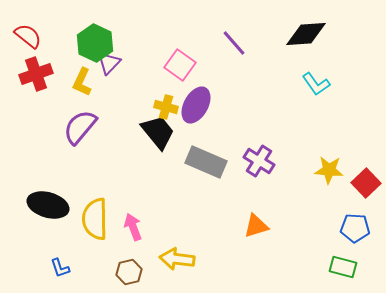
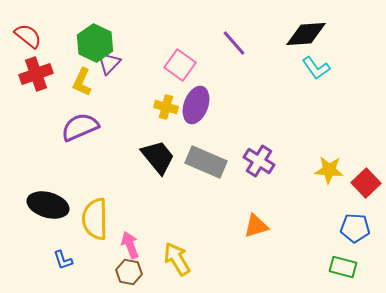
cyan L-shape: moved 16 px up
purple ellipse: rotated 9 degrees counterclockwise
purple semicircle: rotated 27 degrees clockwise
black trapezoid: moved 25 px down
pink arrow: moved 3 px left, 18 px down
yellow arrow: rotated 52 degrees clockwise
blue L-shape: moved 3 px right, 8 px up
brown hexagon: rotated 25 degrees clockwise
